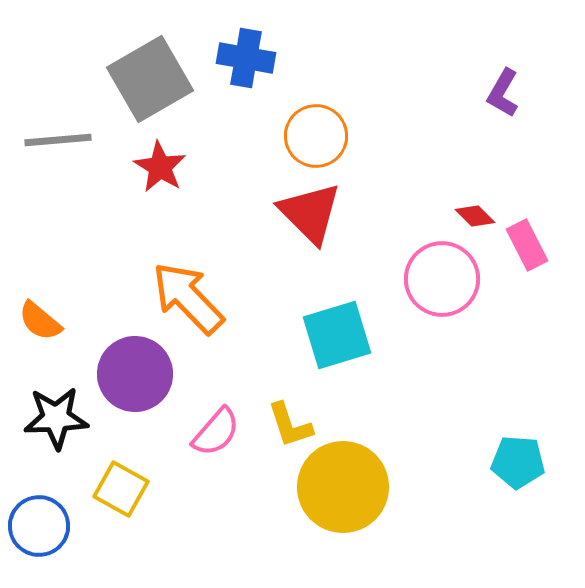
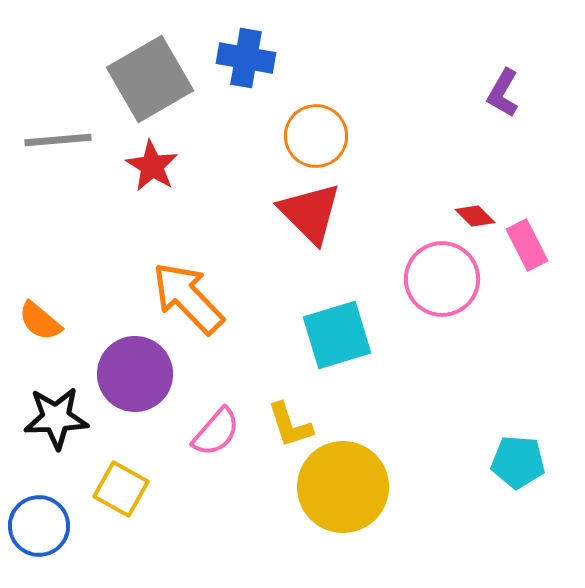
red star: moved 8 px left, 1 px up
